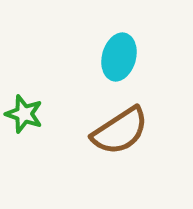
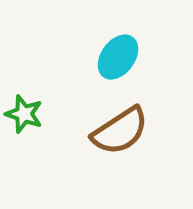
cyan ellipse: moved 1 px left; rotated 21 degrees clockwise
